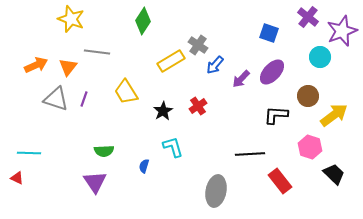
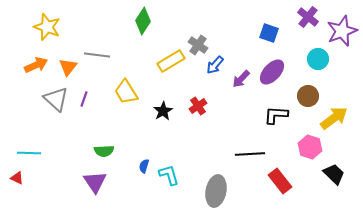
yellow star: moved 24 px left, 8 px down
gray line: moved 3 px down
cyan circle: moved 2 px left, 2 px down
gray triangle: rotated 24 degrees clockwise
yellow arrow: moved 3 px down
cyan L-shape: moved 4 px left, 28 px down
